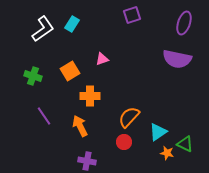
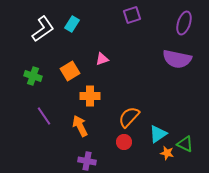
cyan triangle: moved 2 px down
